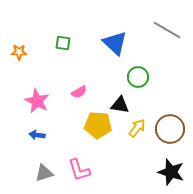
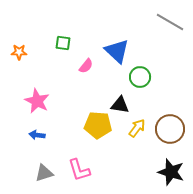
gray line: moved 3 px right, 8 px up
blue triangle: moved 2 px right, 8 px down
green circle: moved 2 px right
pink semicircle: moved 7 px right, 26 px up; rotated 21 degrees counterclockwise
